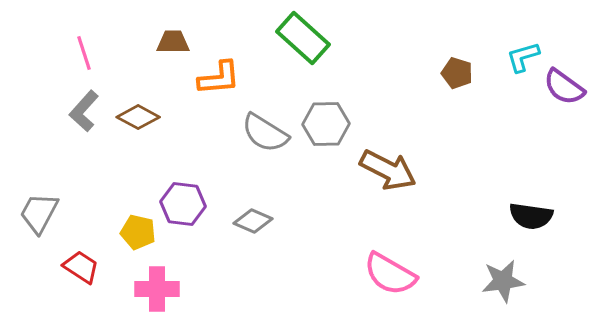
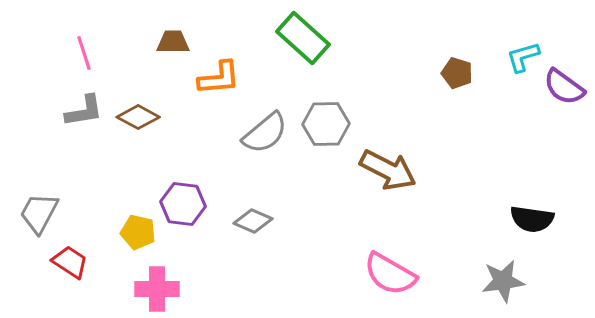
gray L-shape: rotated 141 degrees counterclockwise
gray semicircle: rotated 72 degrees counterclockwise
black semicircle: moved 1 px right, 3 px down
red trapezoid: moved 11 px left, 5 px up
